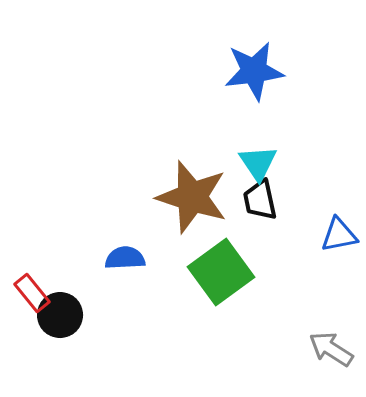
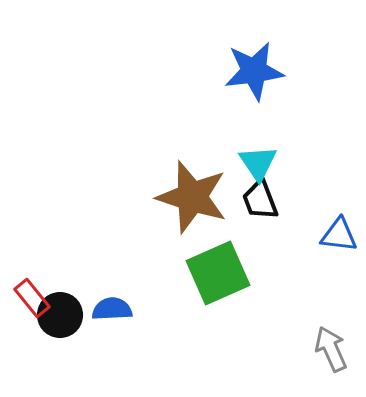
black trapezoid: rotated 9 degrees counterclockwise
blue triangle: rotated 18 degrees clockwise
blue semicircle: moved 13 px left, 51 px down
green square: moved 3 px left, 1 px down; rotated 12 degrees clockwise
red rectangle: moved 5 px down
gray arrow: rotated 33 degrees clockwise
